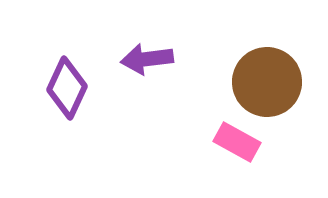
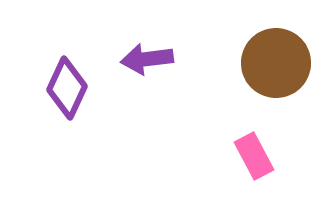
brown circle: moved 9 px right, 19 px up
pink rectangle: moved 17 px right, 14 px down; rotated 33 degrees clockwise
